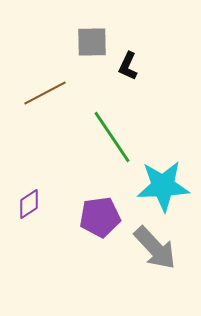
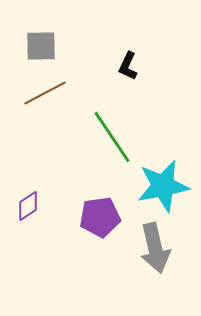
gray square: moved 51 px left, 4 px down
cyan star: rotated 8 degrees counterclockwise
purple diamond: moved 1 px left, 2 px down
gray arrow: rotated 30 degrees clockwise
